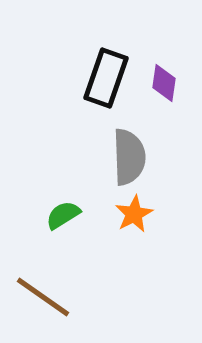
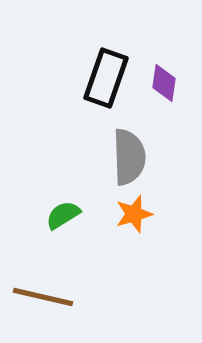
orange star: rotated 12 degrees clockwise
brown line: rotated 22 degrees counterclockwise
